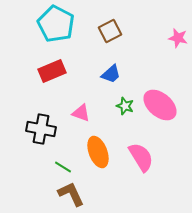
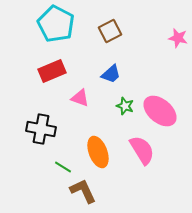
pink ellipse: moved 6 px down
pink triangle: moved 1 px left, 15 px up
pink semicircle: moved 1 px right, 7 px up
brown L-shape: moved 12 px right, 3 px up
